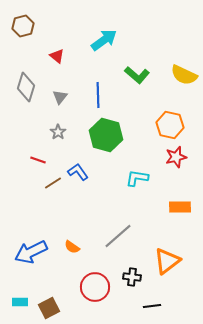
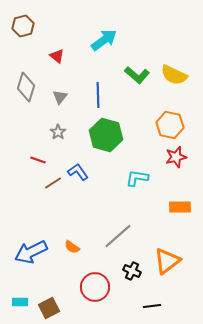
yellow semicircle: moved 10 px left
black cross: moved 6 px up; rotated 18 degrees clockwise
